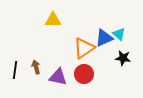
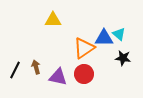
blue triangle: rotated 24 degrees clockwise
black line: rotated 18 degrees clockwise
